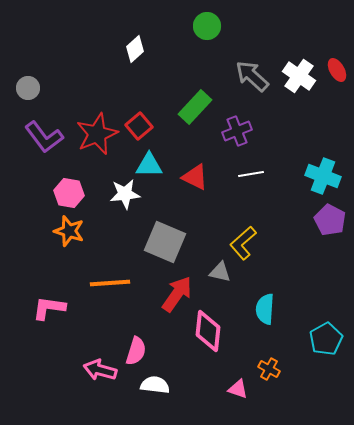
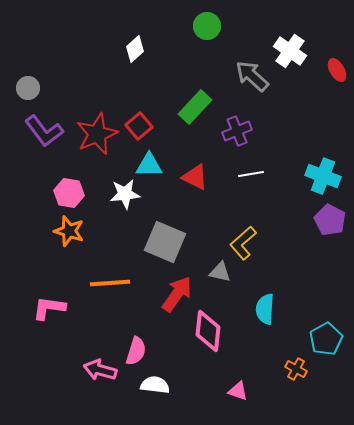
white cross: moved 9 px left, 25 px up
purple L-shape: moved 6 px up
orange cross: moved 27 px right
pink triangle: moved 2 px down
